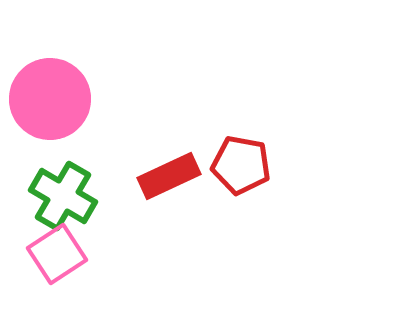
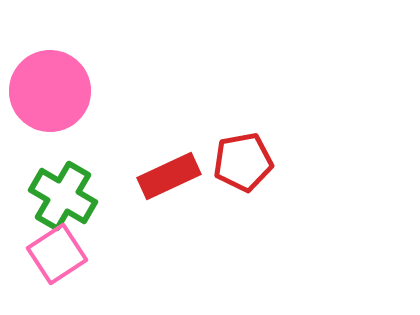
pink circle: moved 8 px up
red pentagon: moved 2 px right, 3 px up; rotated 20 degrees counterclockwise
